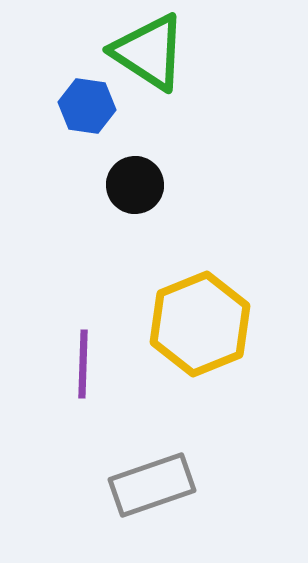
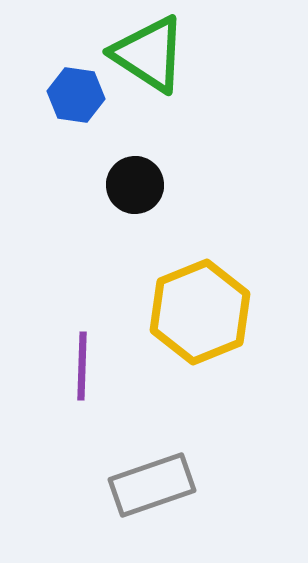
green triangle: moved 2 px down
blue hexagon: moved 11 px left, 11 px up
yellow hexagon: moved 12 px up
purple line: moved 1 px left, 2 px down
